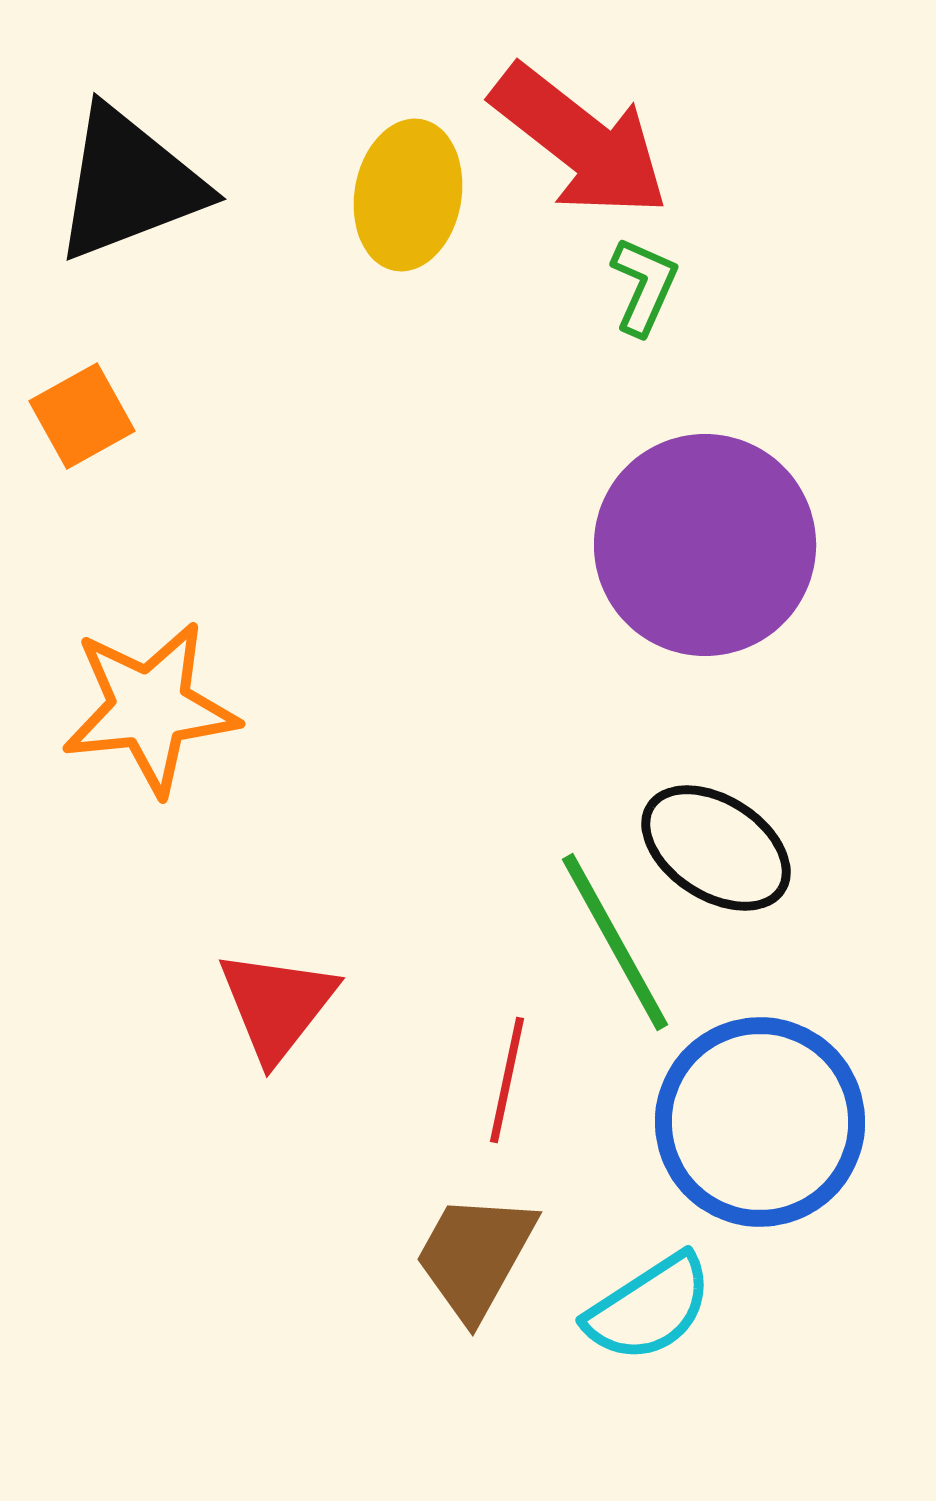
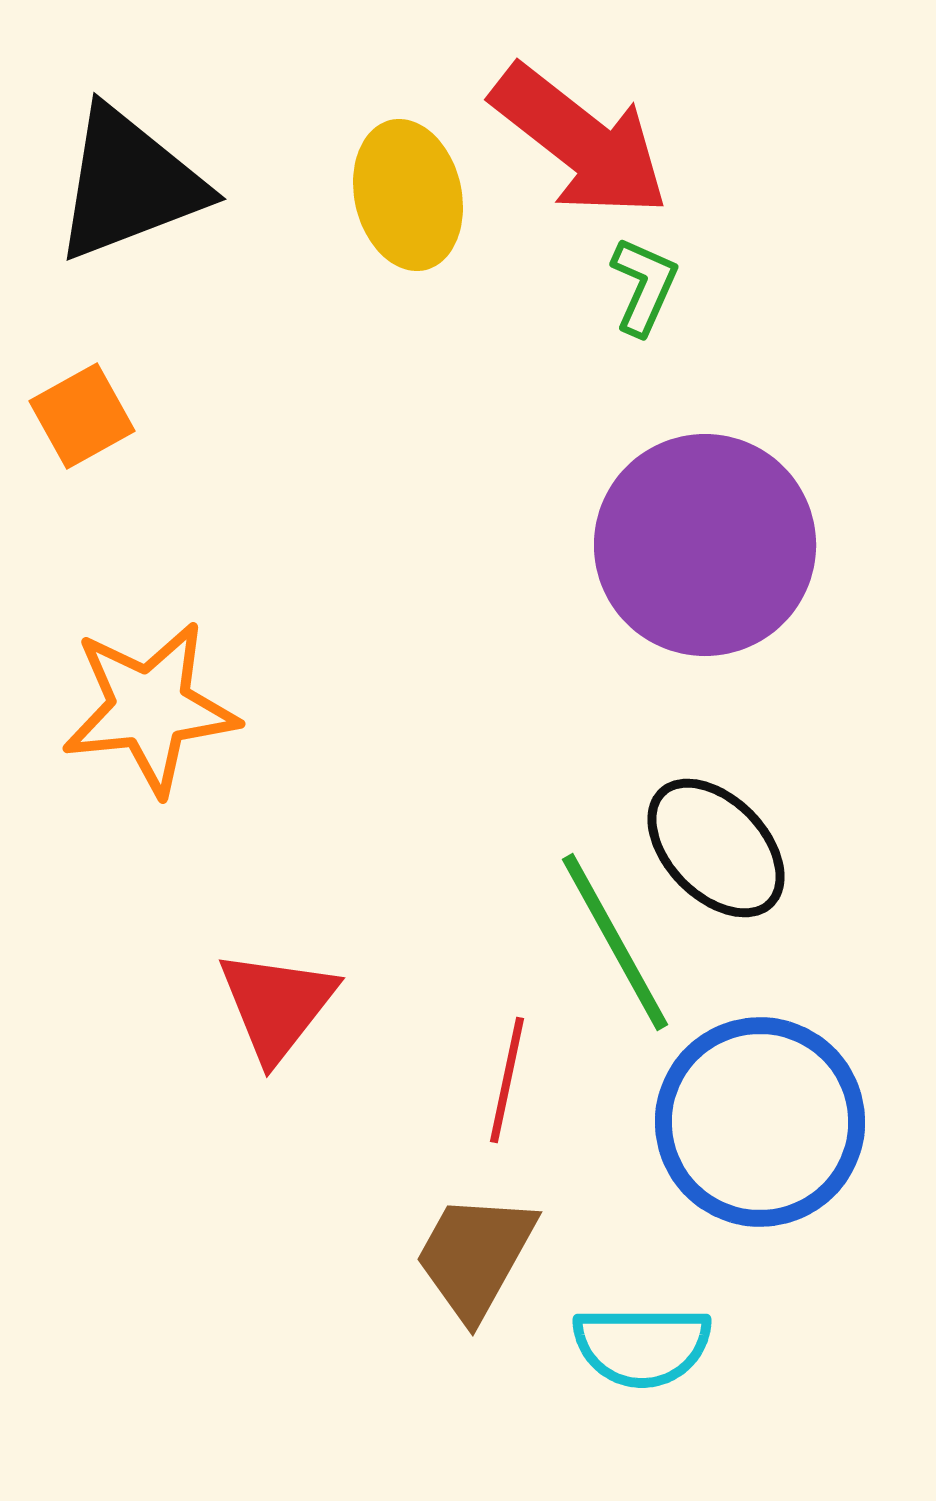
yellow ellipse: rotated 23 degrees counterclockwise
black ellipse: rotated 13 degrees clockwise
cyan semicircle: moved 7 px left, 38 px down; rotated 33 degrees clockwise
